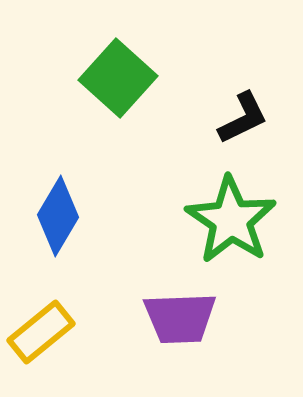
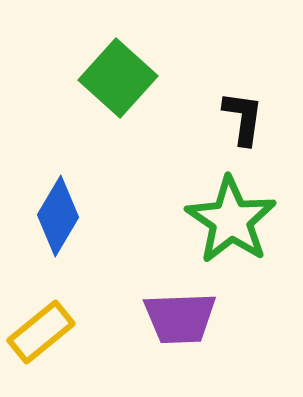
black L-shape: rotated 56 degrees counterclockwise
